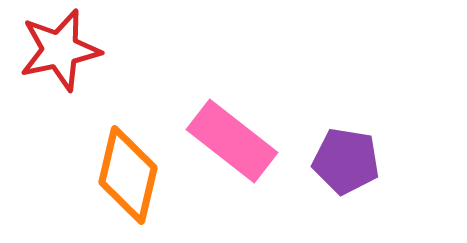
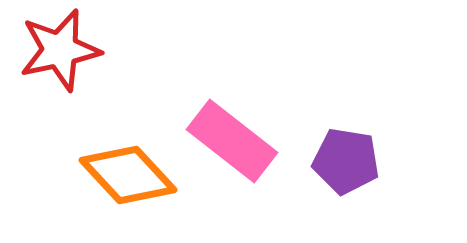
orange diamond: rotated 56 degrees counterclockwise
